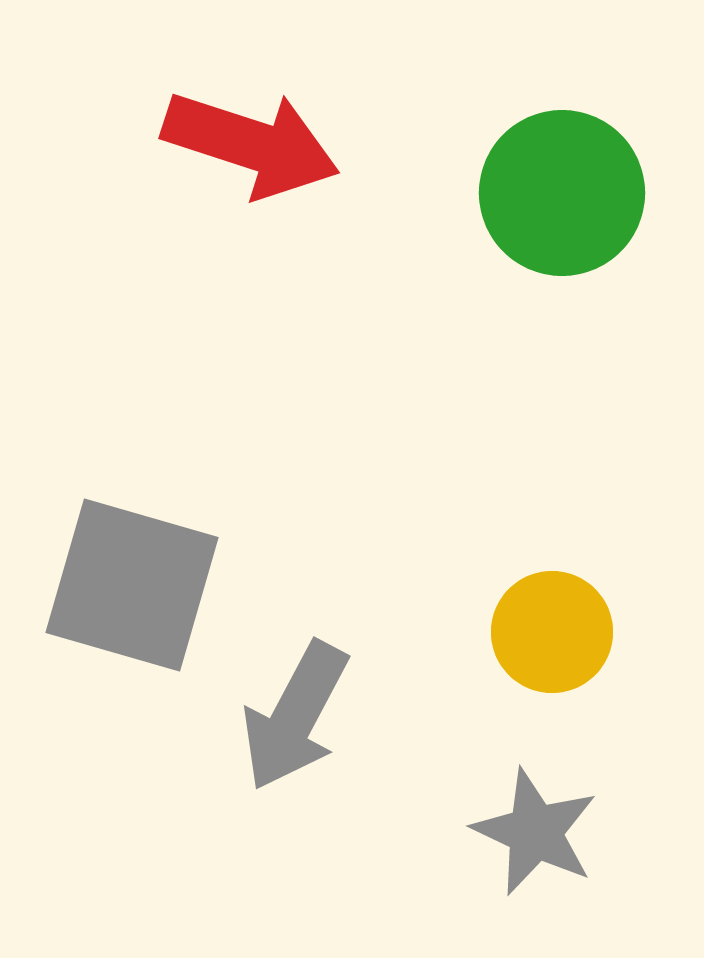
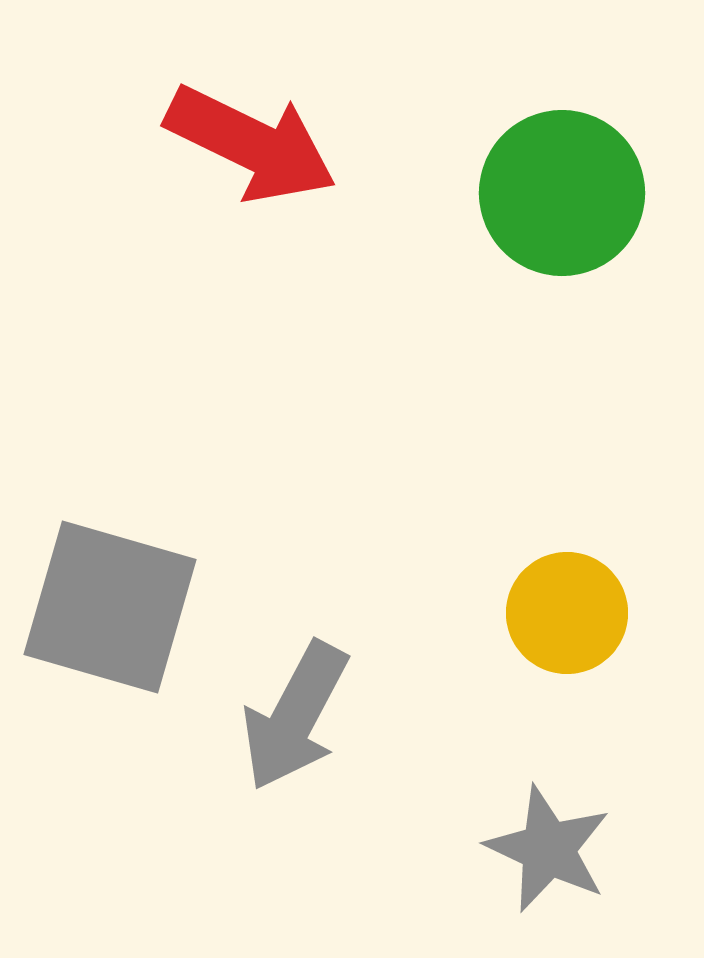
red arrow: rotated 8 degrees clockwise
gray square: moved 22 px left, 22 px down
yellow circle: moved 15 px right, 19 px up
gray star: moved 13 px right, 17 px down
